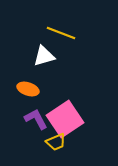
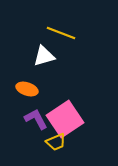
orange ellipse: moved 1 px left
